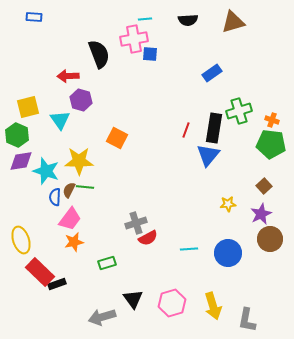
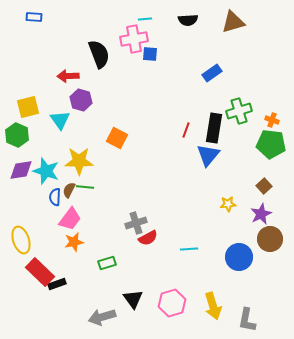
purple diamond at (21, 161): moved 9 px down
blue circle at (228, 253): moved 11 px right, 4 px down
